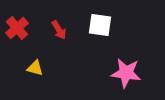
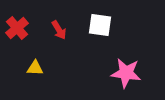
yellow triangle: rotated 12 degrees counterclockwise
